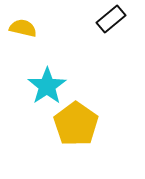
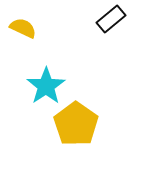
yellow semicircle: rotated 12 degrees clockwise
cyan star: moved 1 px left
